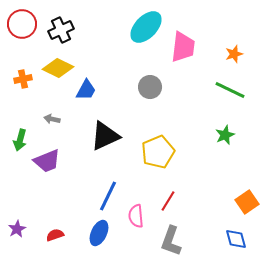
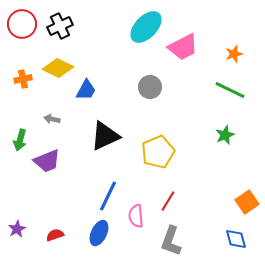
black cross: moved 1 px left, 4 px up
pink trapezoid: rotated 56 degrees clockwise
